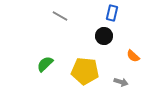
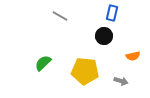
orange semicircle: rotated 56 degrees counterclockwise
green semicircle: moved 2 px left, 1 px up
gray arrow: moved 1 px up
